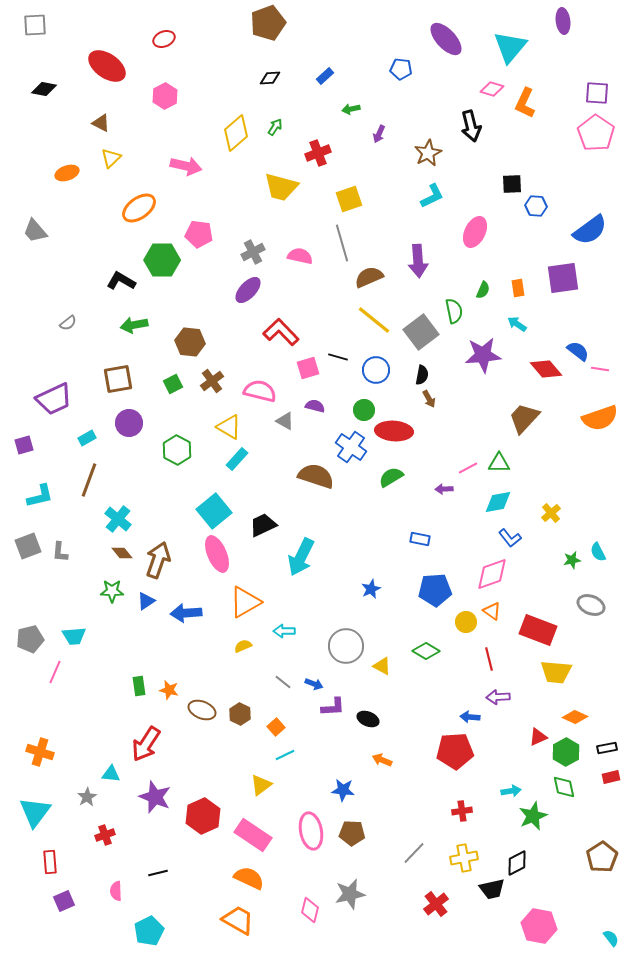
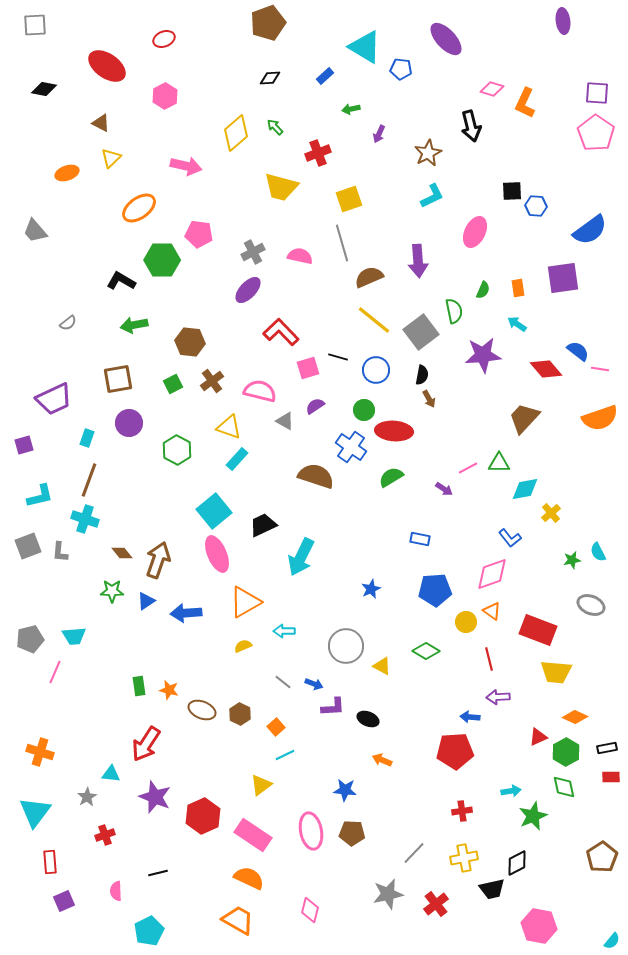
cyan triangle at (510, 47): moved 145 px left; rotated 39 degrees counterclockwise
green arrow at (275, 127): rotated 78 degrees counterclockwise
black square at (512, 184): moved 7 px down
purple semicircle at (315, 406): rotated 48 degrees counterclockwise
yellow triangle at (229, 427): rotated 12 degrees counterclockwise
cyan rectangle at (87, 438): rotated 42 degrees counterclockwise
purple arrow at (444, 489): rotated 144 degrees counterclockwise
cyan diamond at (498, 502): moved 27 px right, 13 px up
cyan cross at (118, 519): moved 33 px left; rotated 20 degrees counterclockwise
red rectangle at (611, 777): rotated 12 degrees clockwise
blue star at (343, 790): moved 2 px right
gray star at (350, 894): moved 38 px right
cyan semicircle at (611, 938): moved 1 px right, 3 px down; rotated 78 degrees clockwise
